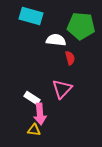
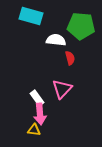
white rectangle: moved 5 px right; rotated 21 degrees clockwise
